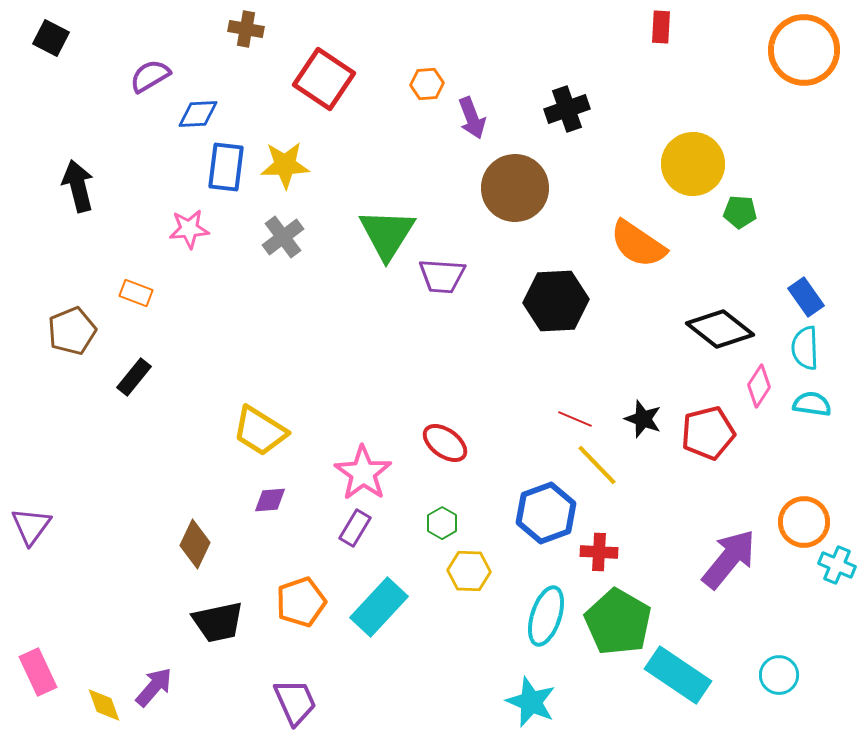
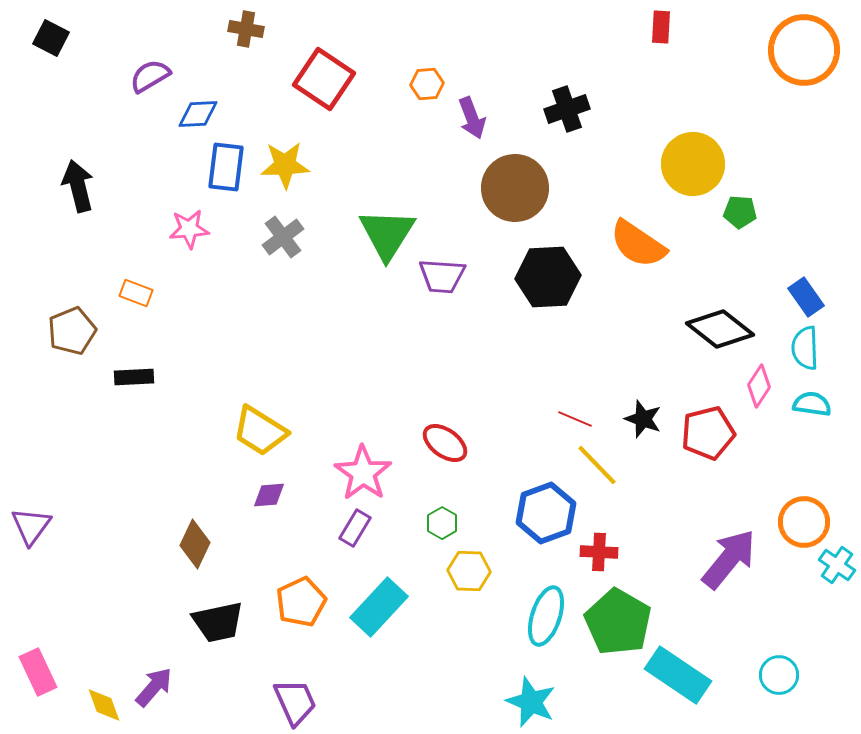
black hexagon at (556, 301): moved 8 px left, 24 px up
black rectangle at (134, 377): rotated 48 degrees clockwise
purple diamond at (270, 500): moved 1 px left, 5 px up
cyan cross at (837, 565): rotated 12 degrees clockwise
orange pentagon at (301, 602): rotated 6 degrees counterclockwise
